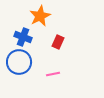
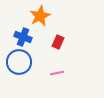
pink line: moved 4 px right, 1 px up
